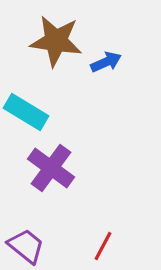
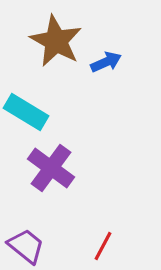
brown star: rotated 20 degrees clockwise
